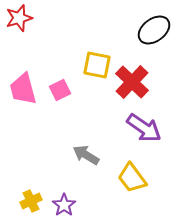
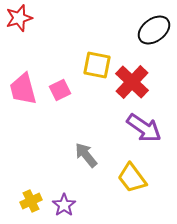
gray arrow: rotated 20 degrees clockwise
